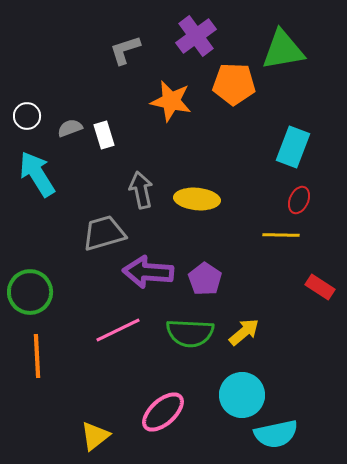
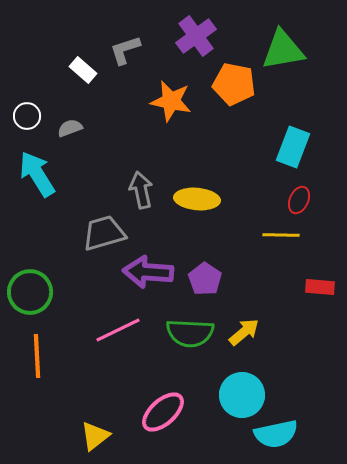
orange pentagon: rotated 9 degrees clockwise
white rectangle: moved 21 px left, 65 px up; rotated 32 degrees counterclockwise
red rectangle: rotated 28 degrees counterclockwise
